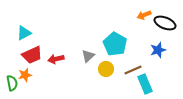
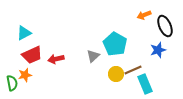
black ellipse: moved 3 px down; rotated 45 degrees clockwise
gray triangle: moved 5 px right
yellow circle: moved 10 px right, 5 px down
